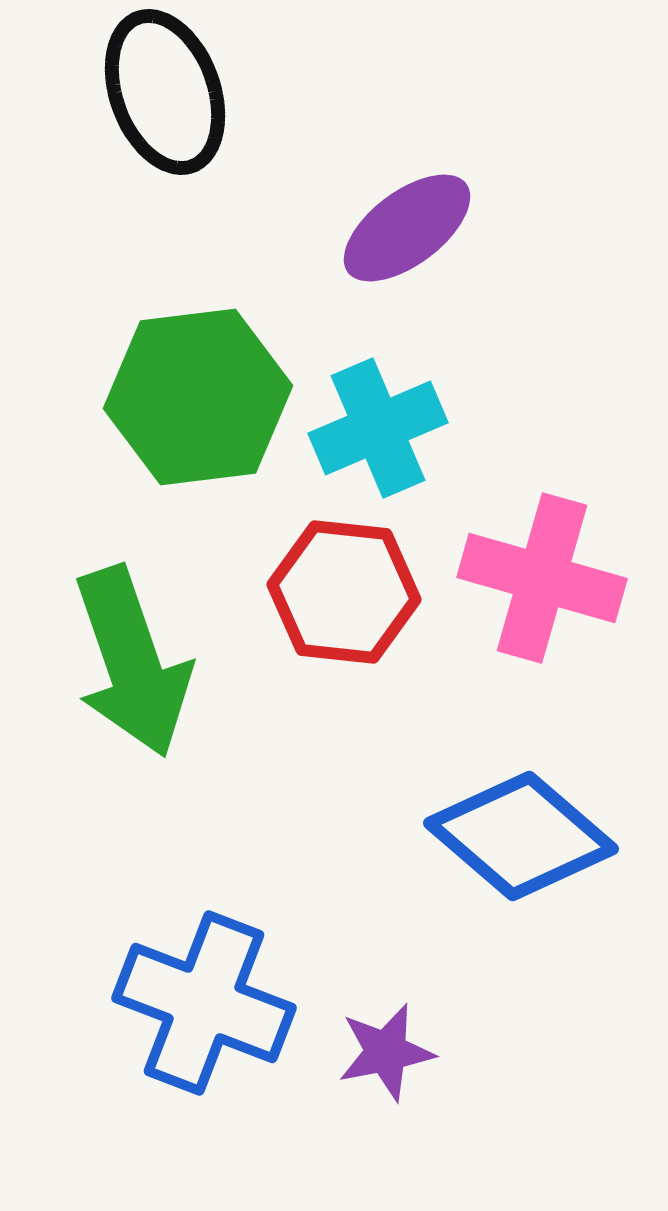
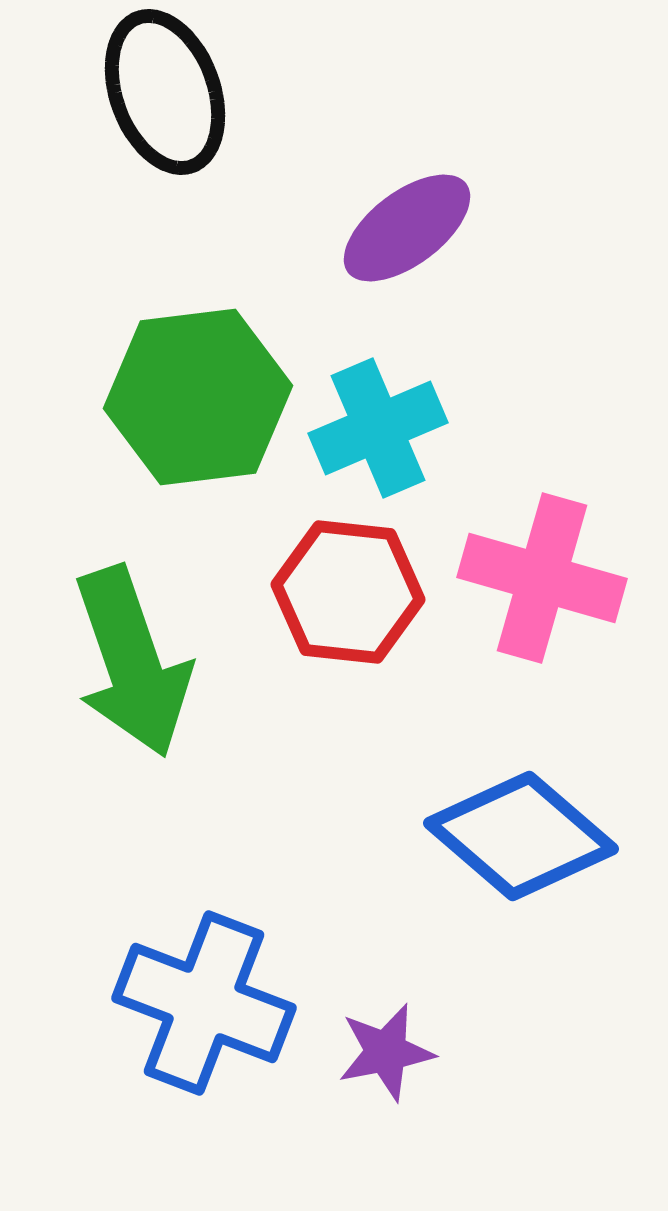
red hexagon: moved 4 px right
